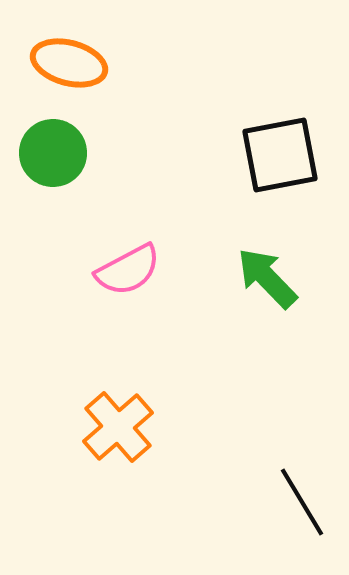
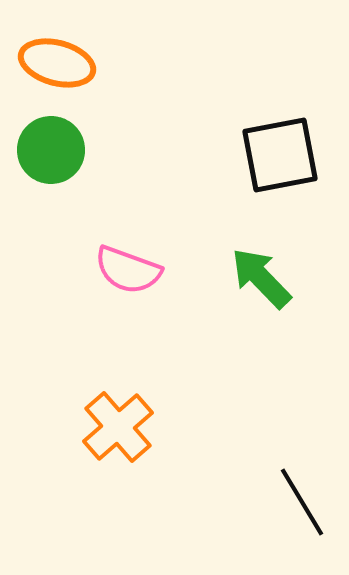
orange ellipse: moved 12 px left
green circle: moved 2 px left, 3 px up
pink semicircle: rotated 48 degrees clockwise
green arrow: moved 6 px left
